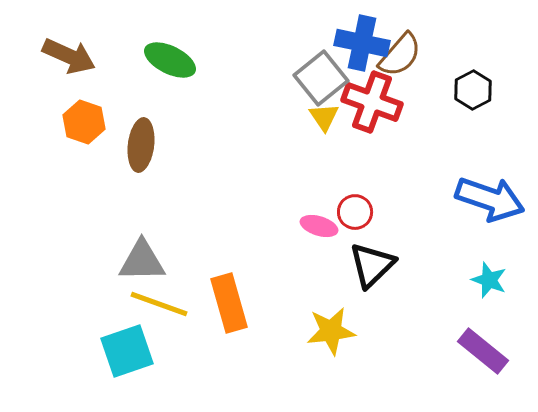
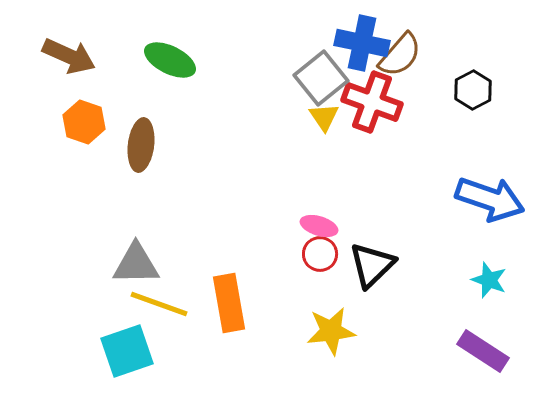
red circle: moved 35 px left, 42 px down
gray triangle: moved 6 px left, 3 px down
orange rectangle: rotated 6 degrees clockwise
purple rectangle: rotated 6 degrees counterclockwise
